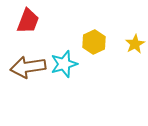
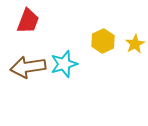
yellow hexagon: moved 9 px right, 1 px up
